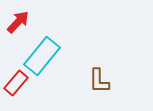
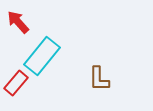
red arrow: rotated 85 degrees counterclockwise
brown L-shape: moved 2 px up
